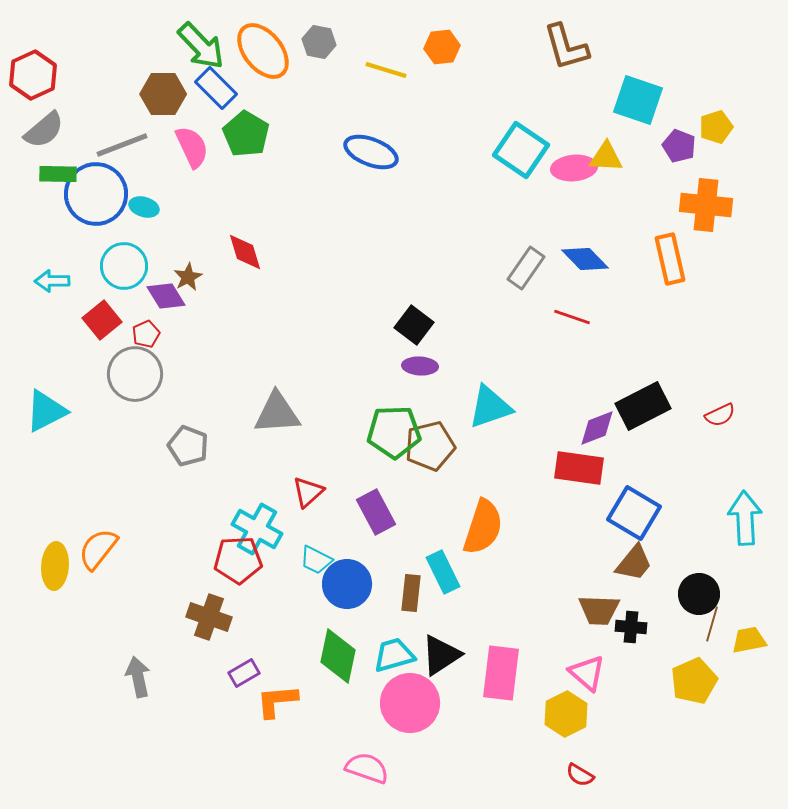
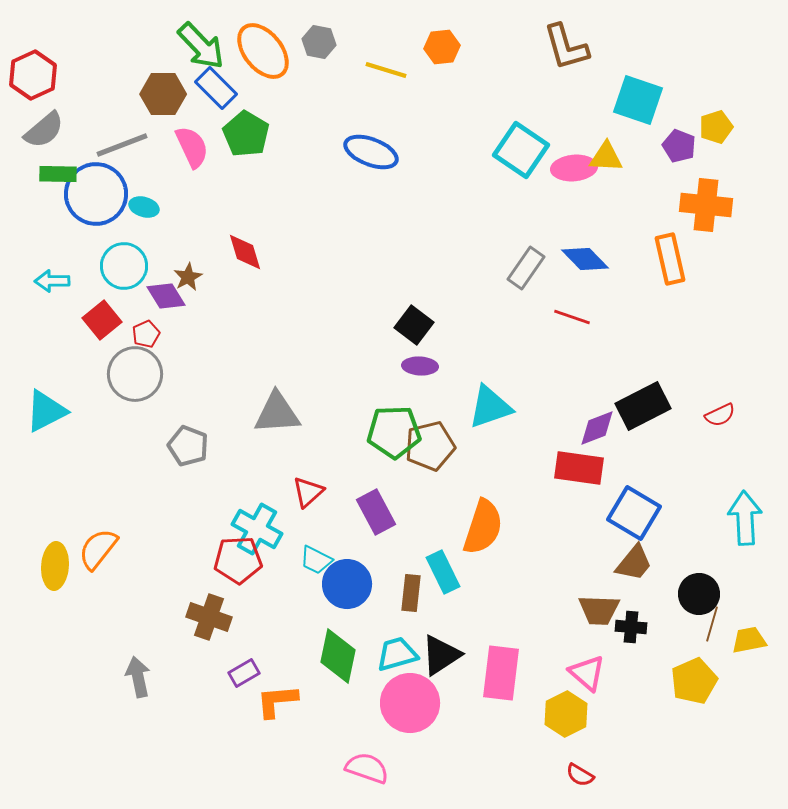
cyan trapezoid at (394, 655): moved 3 px right, 1 px up
